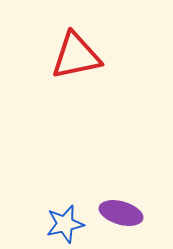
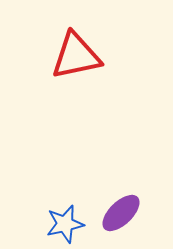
purple ellipse: rotated 60 degrees counterclockwise
